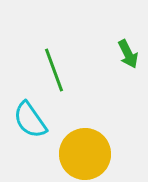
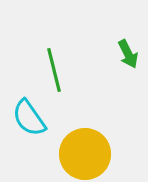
green line: rotated 6 degrees clockwise
cyan semicircle: moved 1 px left, 2 px up
